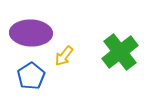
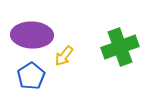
purple ellipse: moved 1 px right, 2 px down
green cross: moved 5 px up; rotated 18 degrees clockwise
